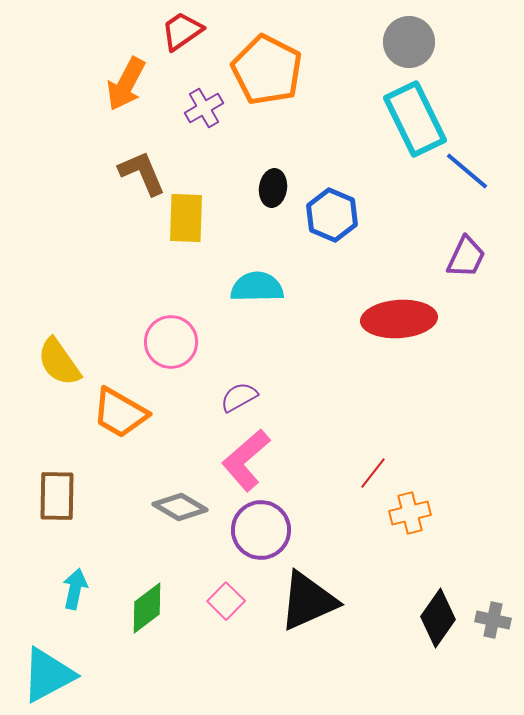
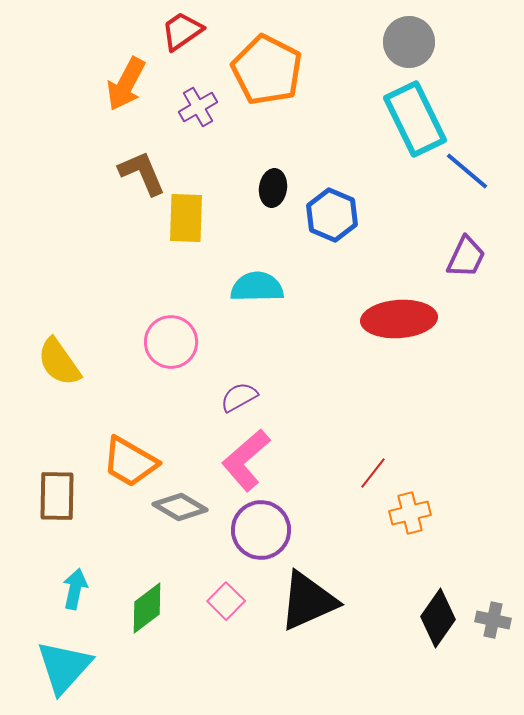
purple cross: moved 6 px left, 1 px up
orange trapezoid: moved 10 px right, 49 px down
cyan triangle: moved 16 px right, 8 px up; rotated 20 degrees counterclockwise
